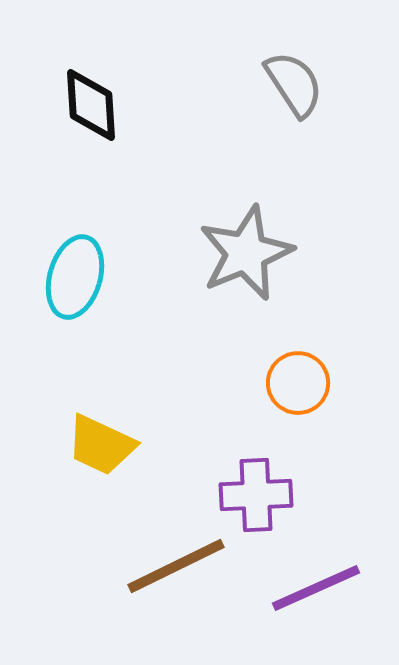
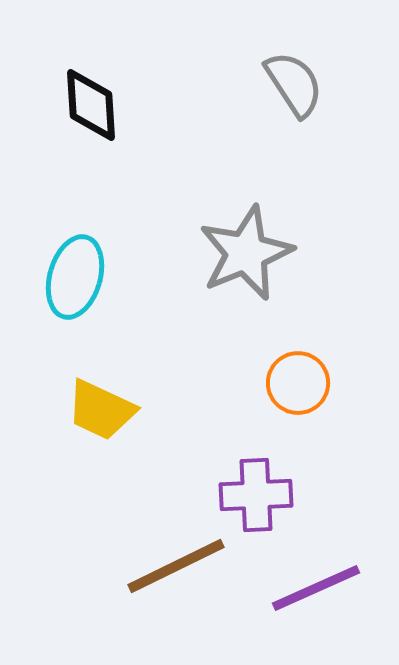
yellow trapezoid: moved 35 px up
